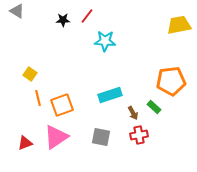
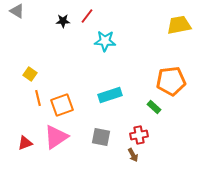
black star: moved 1 px down
brown arrow: moved 42 px down
